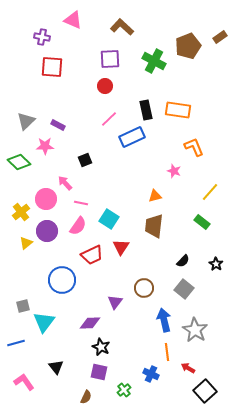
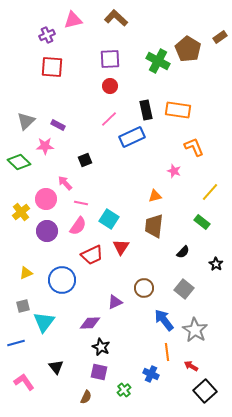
pink triangle at (73, 20): rotated 36 degrees counterclockwise
brown L-shape at (122, 27): moved 6 px left, 9 px up
purple cross at (42, 37): moved 5 px right, 2 px up; rotated 35 degrees counterclockwise
brown pentagon at (188, 46): moved 3 px down; rotated 20 degrees counterclockwise
green cross at (154, 61): moved 4 px right
red circle at (105, 86): moved 5 px right
yellow triangle at (26, 243): moved 30 px down; rotated 16 degrees clockwise
black semicircle at (183, 261): moved 9 px up
purple triangle at (115, 302): rotated 28 degrees clockwise
blue arrow at (164, 320): rotated 25 degrees counterclockwise
red arrow at (188, 368): moved 3 px right, 2 px up
